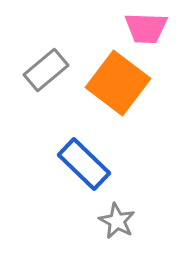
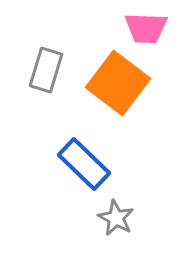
gray rectangle: rotated 33 degrees counterclockwise
gray star: moved 1 px left, 3 px up
